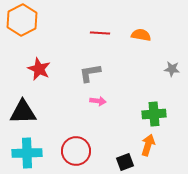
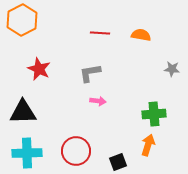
black square: moved 7 px left
